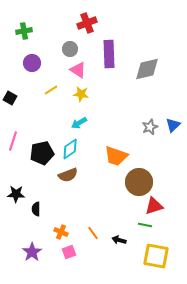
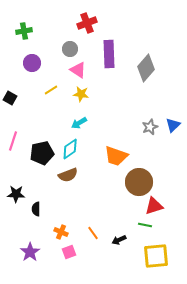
gray diamond: moved 1 px left, 1 px up; rotated 36 degrees counterclockwise
black arrow: rotated 40 degrees counterclockwise
purple star: moved 2 px left
yellow square: rotated 16 degrees counterclockwise
